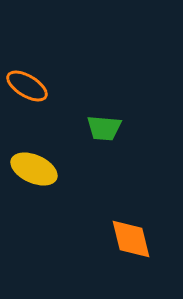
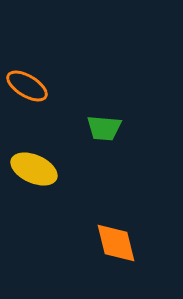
orange diamond: moved 15 px left, 4 px down
